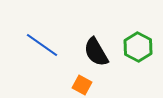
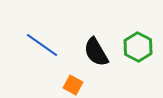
orange square: moved 9 px left
